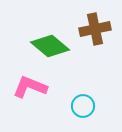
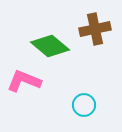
pink L-shape: moved 6 px left, 6 px up
cyan circle: moved 1 px right, 1 px up
